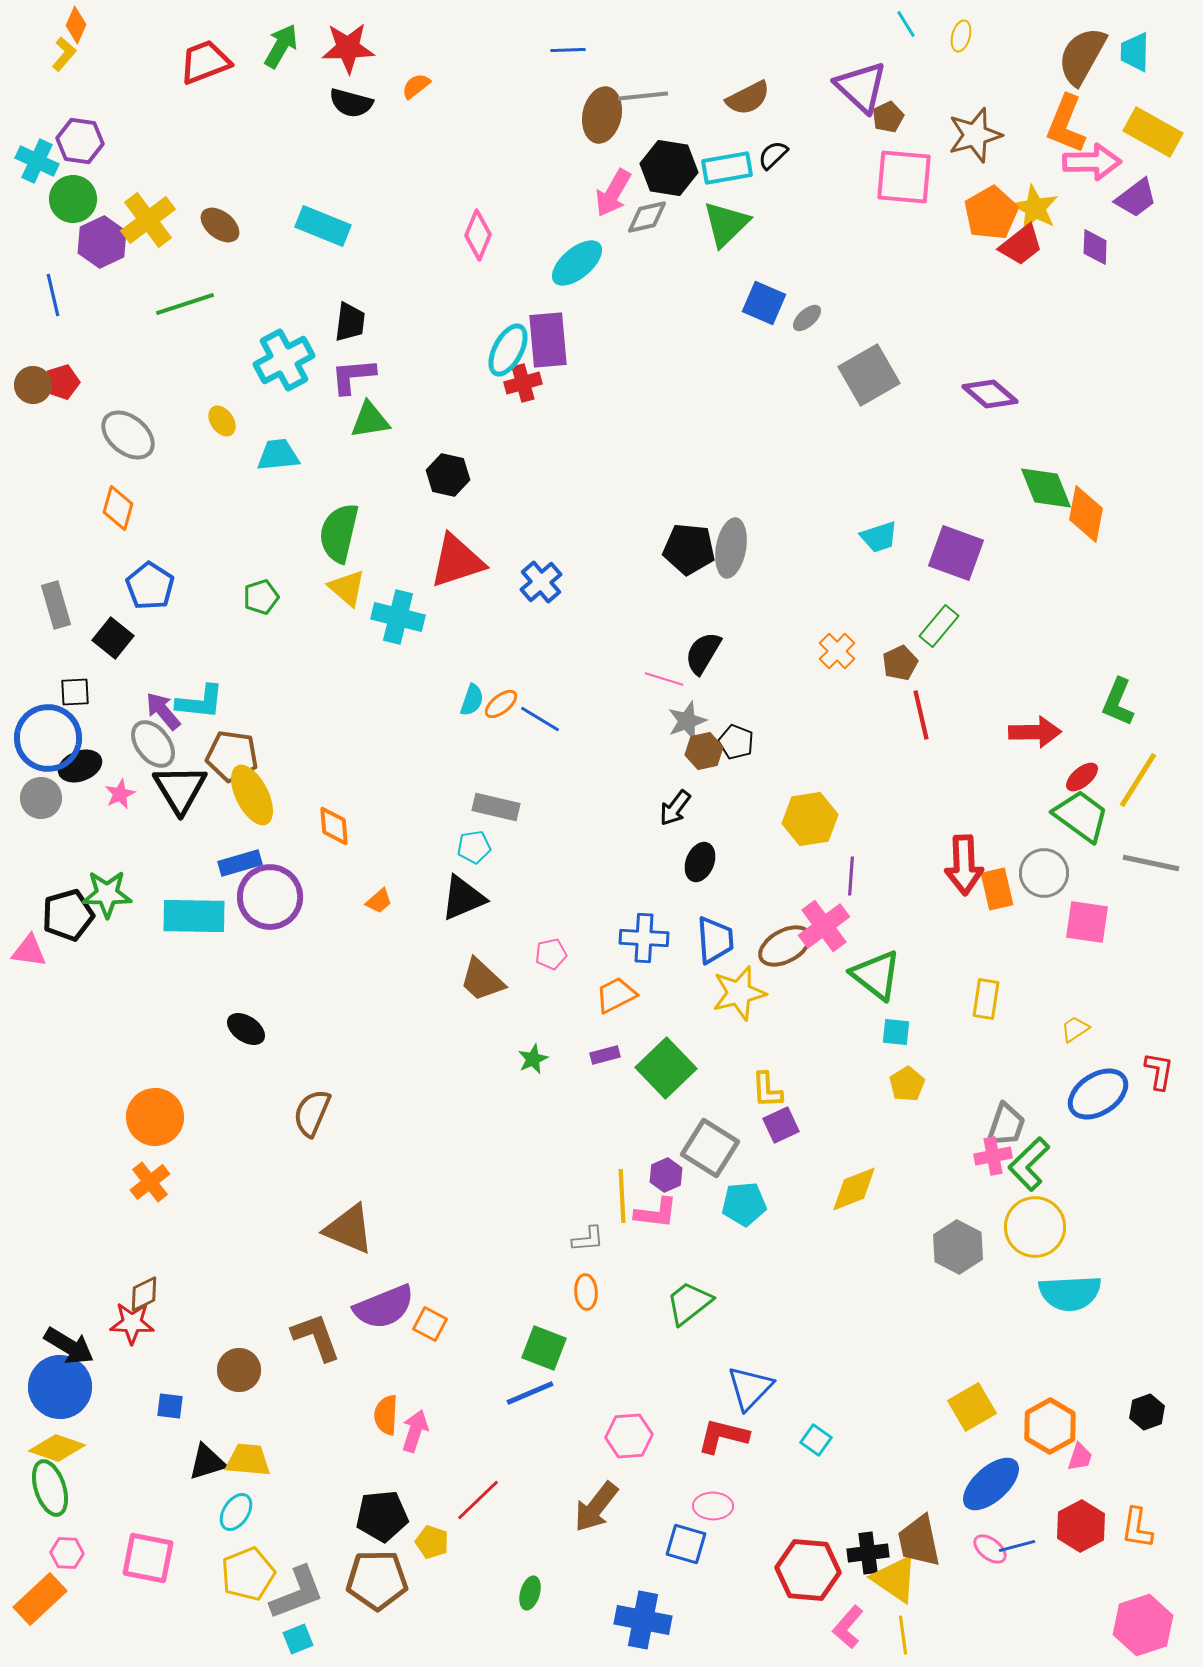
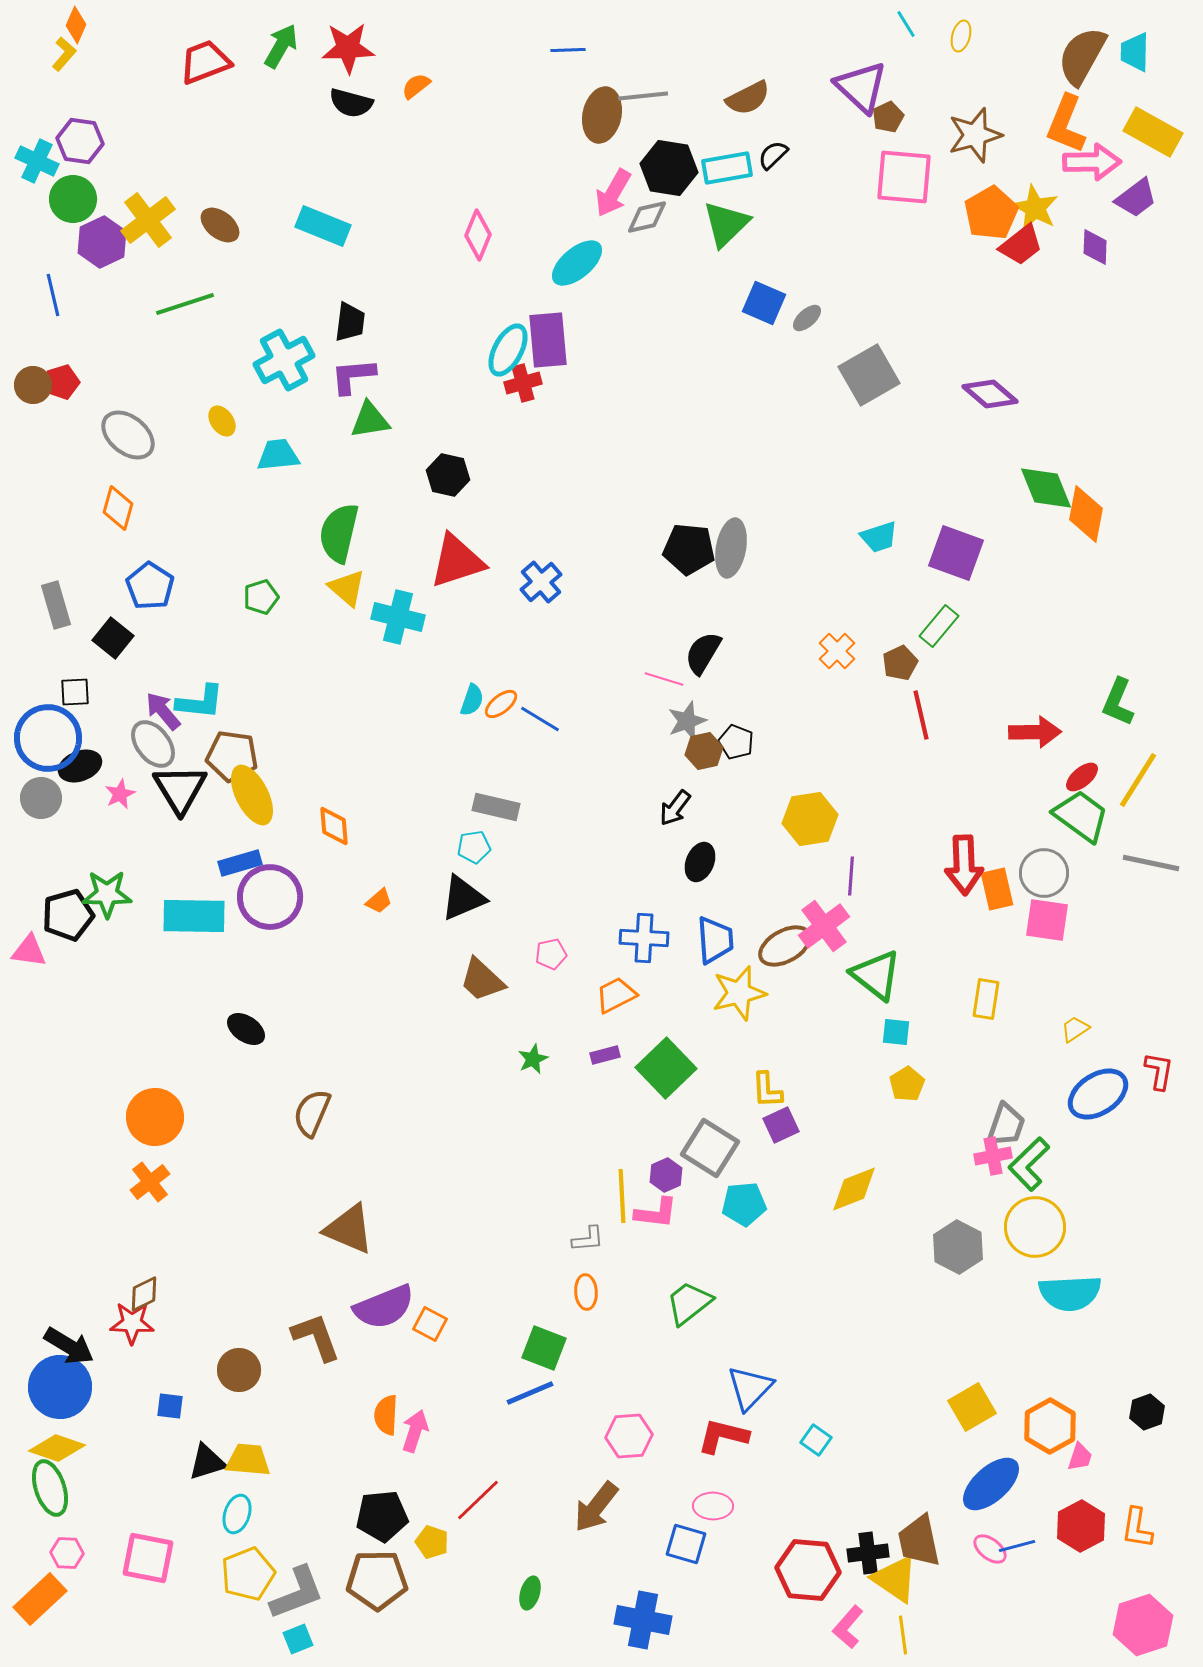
pink square at (1087, 922): moved 40 px left, 2 px up
cyan ellipse at (236, 1512): moved 1 px right, 2 px down; rotated 15 degrees counterclockwise
